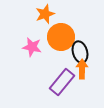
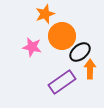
orange circle: moved 1 px right, 1 px up
black ellipse: rotated 65 degrees clockwise
orange arrow: moved 8 px right
purple rectangle: rotated 16 degrees clockwise
